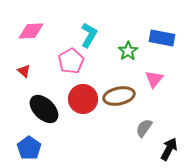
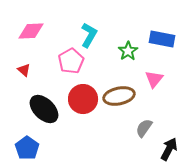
blue rectangle: moved 1 px down
red triangle: moved 1 px up
blue pentagon: moved 2 px left
